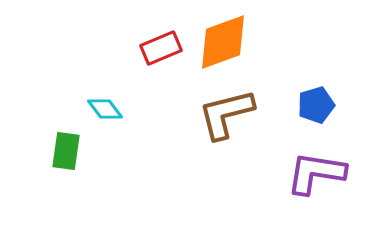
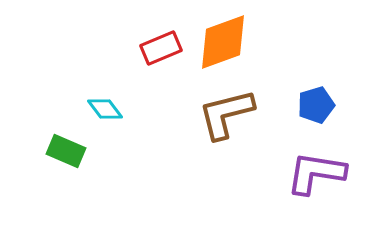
green rectangle: rotated 75 degrees counterclockwise
